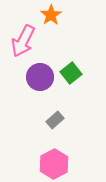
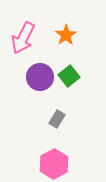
orange star: moved 15 px right, 20 px down
pink arrow: moved 3 px up
green square: moved 2 px left, 3 px down
gray rectangle: moved 2 px right, 1 px up; rotated 18 degrees counterclockwise
